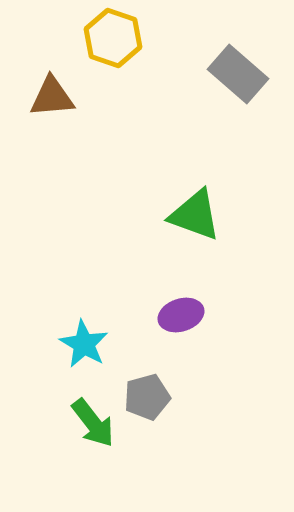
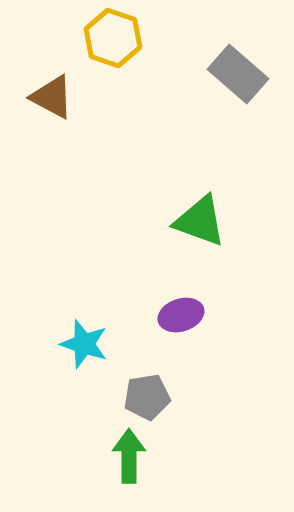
brown triangle: rotated 33 degrees clockwise
green triangle: moved 5 px right, 6 px down
cyan star: rotated 12 degrees counterclockwise
gray pentagon: rotated 6 degrees clockwise
green arrow: moved 36 px right, 33 px down; rotated 142 degrees counterclockwise
